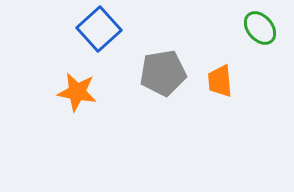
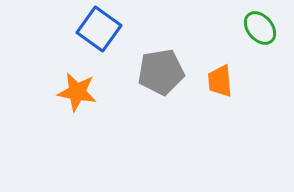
blue square: rotated 12 degrees counterclockwise
gray pentagon: moved 2 px left, 1 px up
